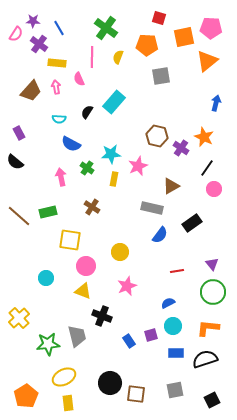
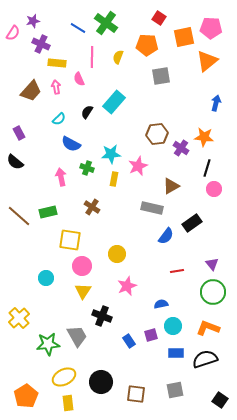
red square at (159, 18): rotated 16 degrees clockwise
purple star at (33, 21): rotated 16 degrees counterclockwise
blue line at (59, 28): moved 19 px right; rotated 28 degrees counterclockwise
green cross at (106, 28): moved 5 px up
pink semicircle at (16, 34): moved 3 px left, 1 px up
purple cross at (39, 44): moved 2 px right; rotated 12 degrees counterclockwise
cyan semicircle at (59, 119): rotated 48 degrees counterclockwise
brown hexagon at (157, 136): moved 2 px up; rotated 20 degrees counterclockwise
orange star at (204, 137): rotated 18 degrees counterclockwise
green cross at (87, 168): rotated 16 degrees counterclockwise
black line at (207, 168): rotated 18 degrees counterclockwise
blue semicircle at (160, 235): moved 6 px right, 1 px down
yellow circle at (120, 252): moved 3 px left, 2 px down
pink circle at (86, 266): moved 4 px left
yellow triangle at (83, 291): rotated 42 degrees clockwise
blue semicircle at (168, 303): moved 7 px left, 1 px down; rotated 16 degrees clockwise
orange L-shape at (208, 328): rotated 15 degrees clockwise
gray trapezoid at (77, 336): rotated 15 degrees counterclockwise
black circle at (110, 383): moved 9 px left, 1 px up
black square at (212, 400): moved 8 px right; rotated 28 degrees counterclockwise
